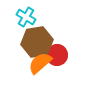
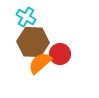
brown hexagon: moved 4 px left; rotated 12 degrees clockwise
red circle: moved 3 px right, 1 px up
